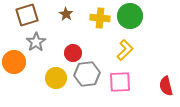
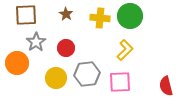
brown square: moved 1 px left; rotated 15 degrees clockwise
red circle: moved 7 px left, 5 px up
orange circle: moved 3 px right, 1 px down
